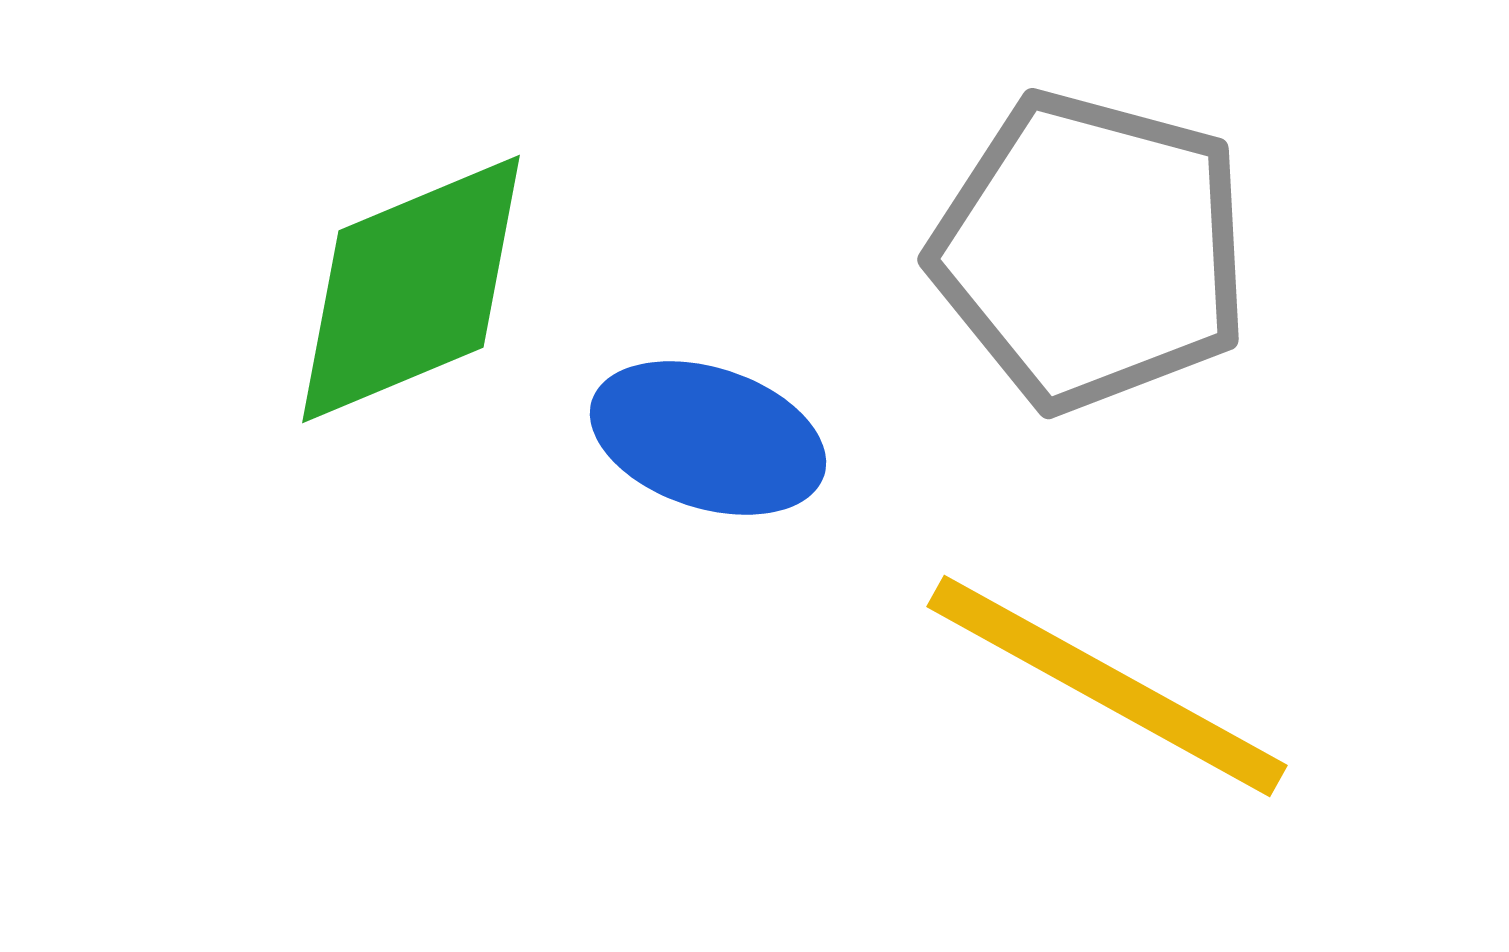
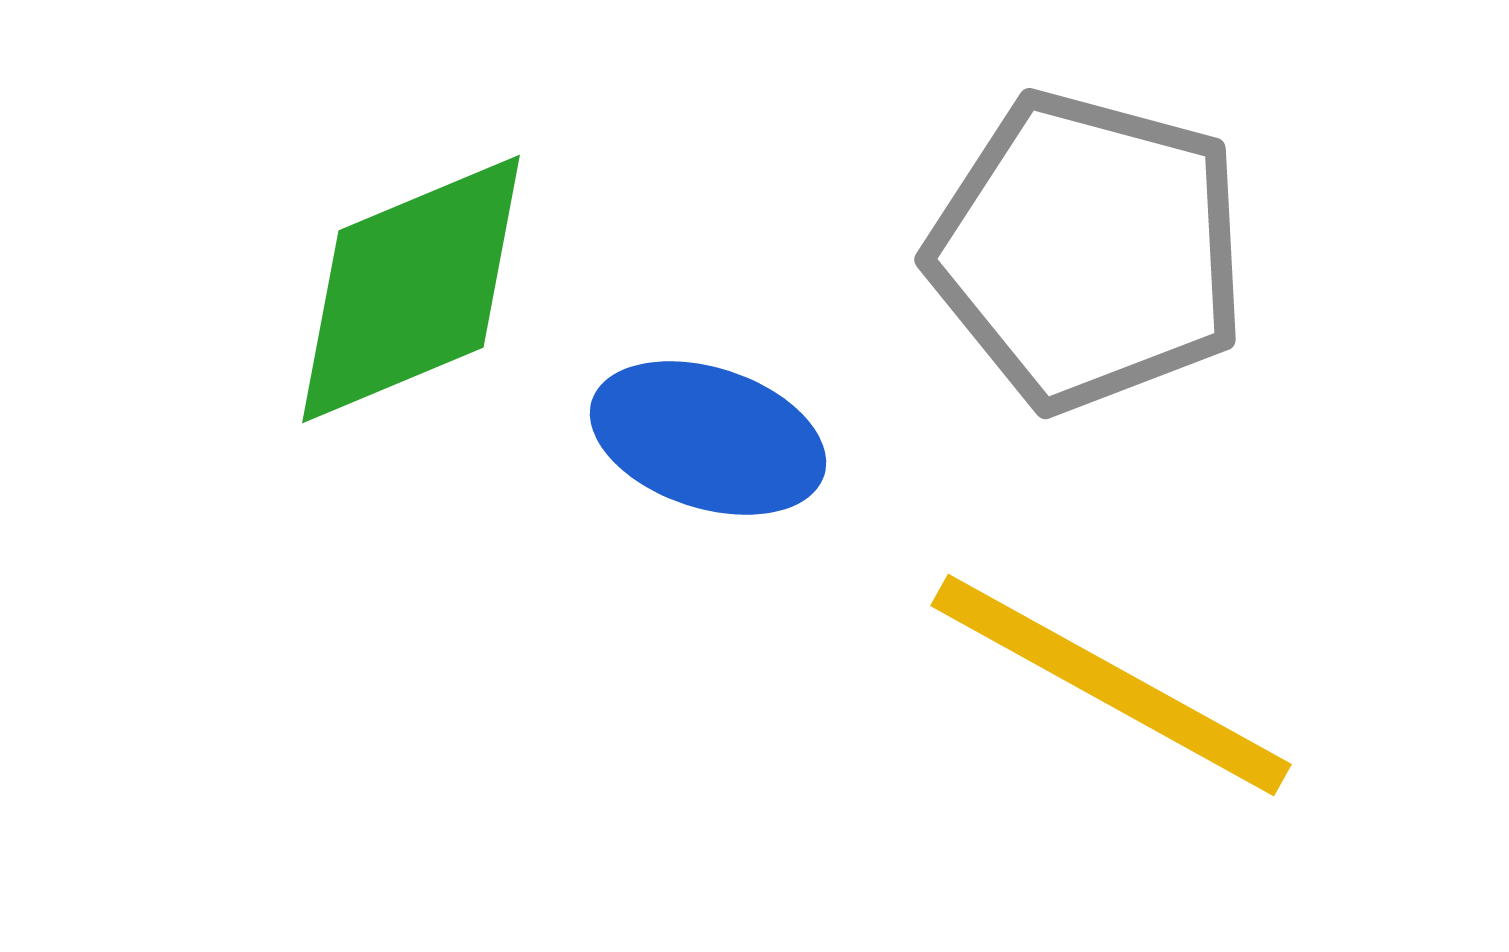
gray pentagon: moved 3 px left
yellow line: moved 4 px right, 1 px up
